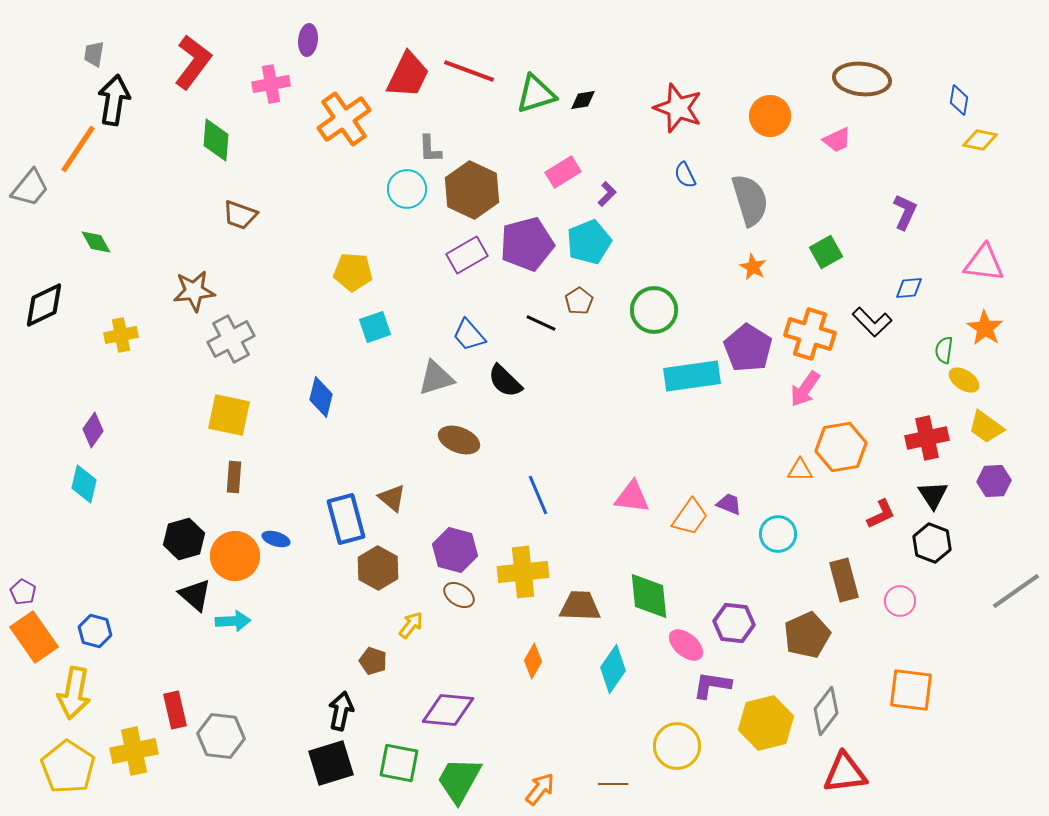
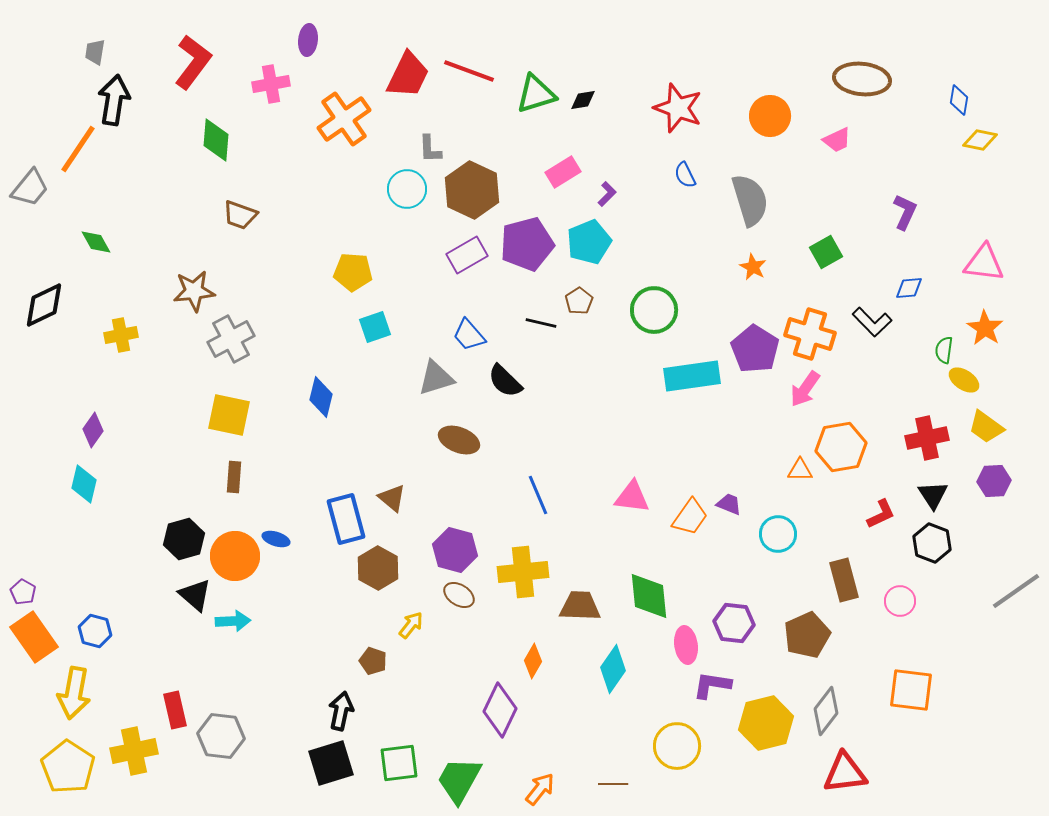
gray trapezoid at (94, 54): moved 1 px right, 2 px up
black line at (541, 323): rotated 12 degrees counterclockwise
purple pentagon at (748, 348): moved 7 px right, 1 px down
pink ellipse at (686, 645): rotated 42 degrees clockwise
purple diamond at (448, 710): moved 52 px right; rotated 70 degrees counterclockwise
green square at (399, 763): rotated 18 degrees counterclockwise
